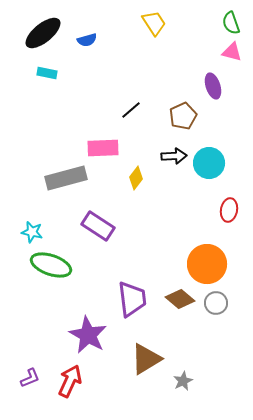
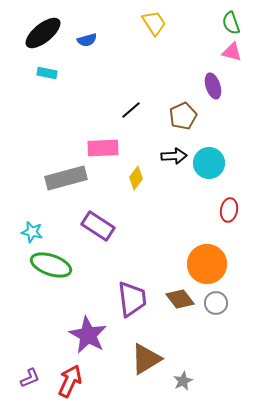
brown diamond: rotated 12 degrees clockwise
